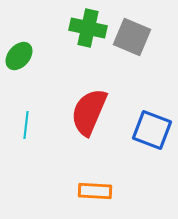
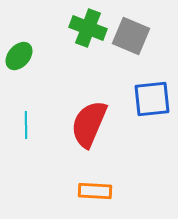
green cross: rotated 9 degrees clockwise
gray square: moved 1 px left, 1 px up
red semicircle: moved 12 px down
cyan line: rotated 8 degrees counterclockwise
blue square: moved 31 px up; rotated 27 degrees counterclockwise
